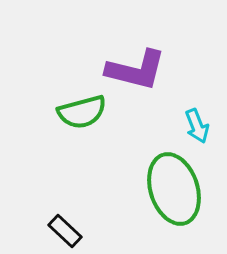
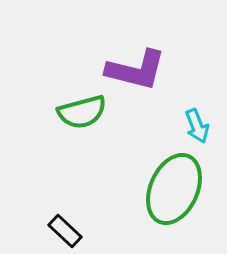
green ellipse: rotated 42 degrees clockwise
